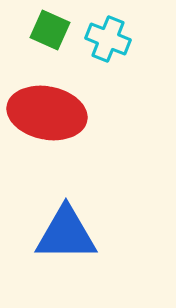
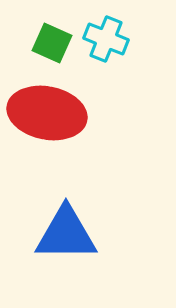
green square: moved 2 px right, 13 px down
cyan cross: moved 2 px left
